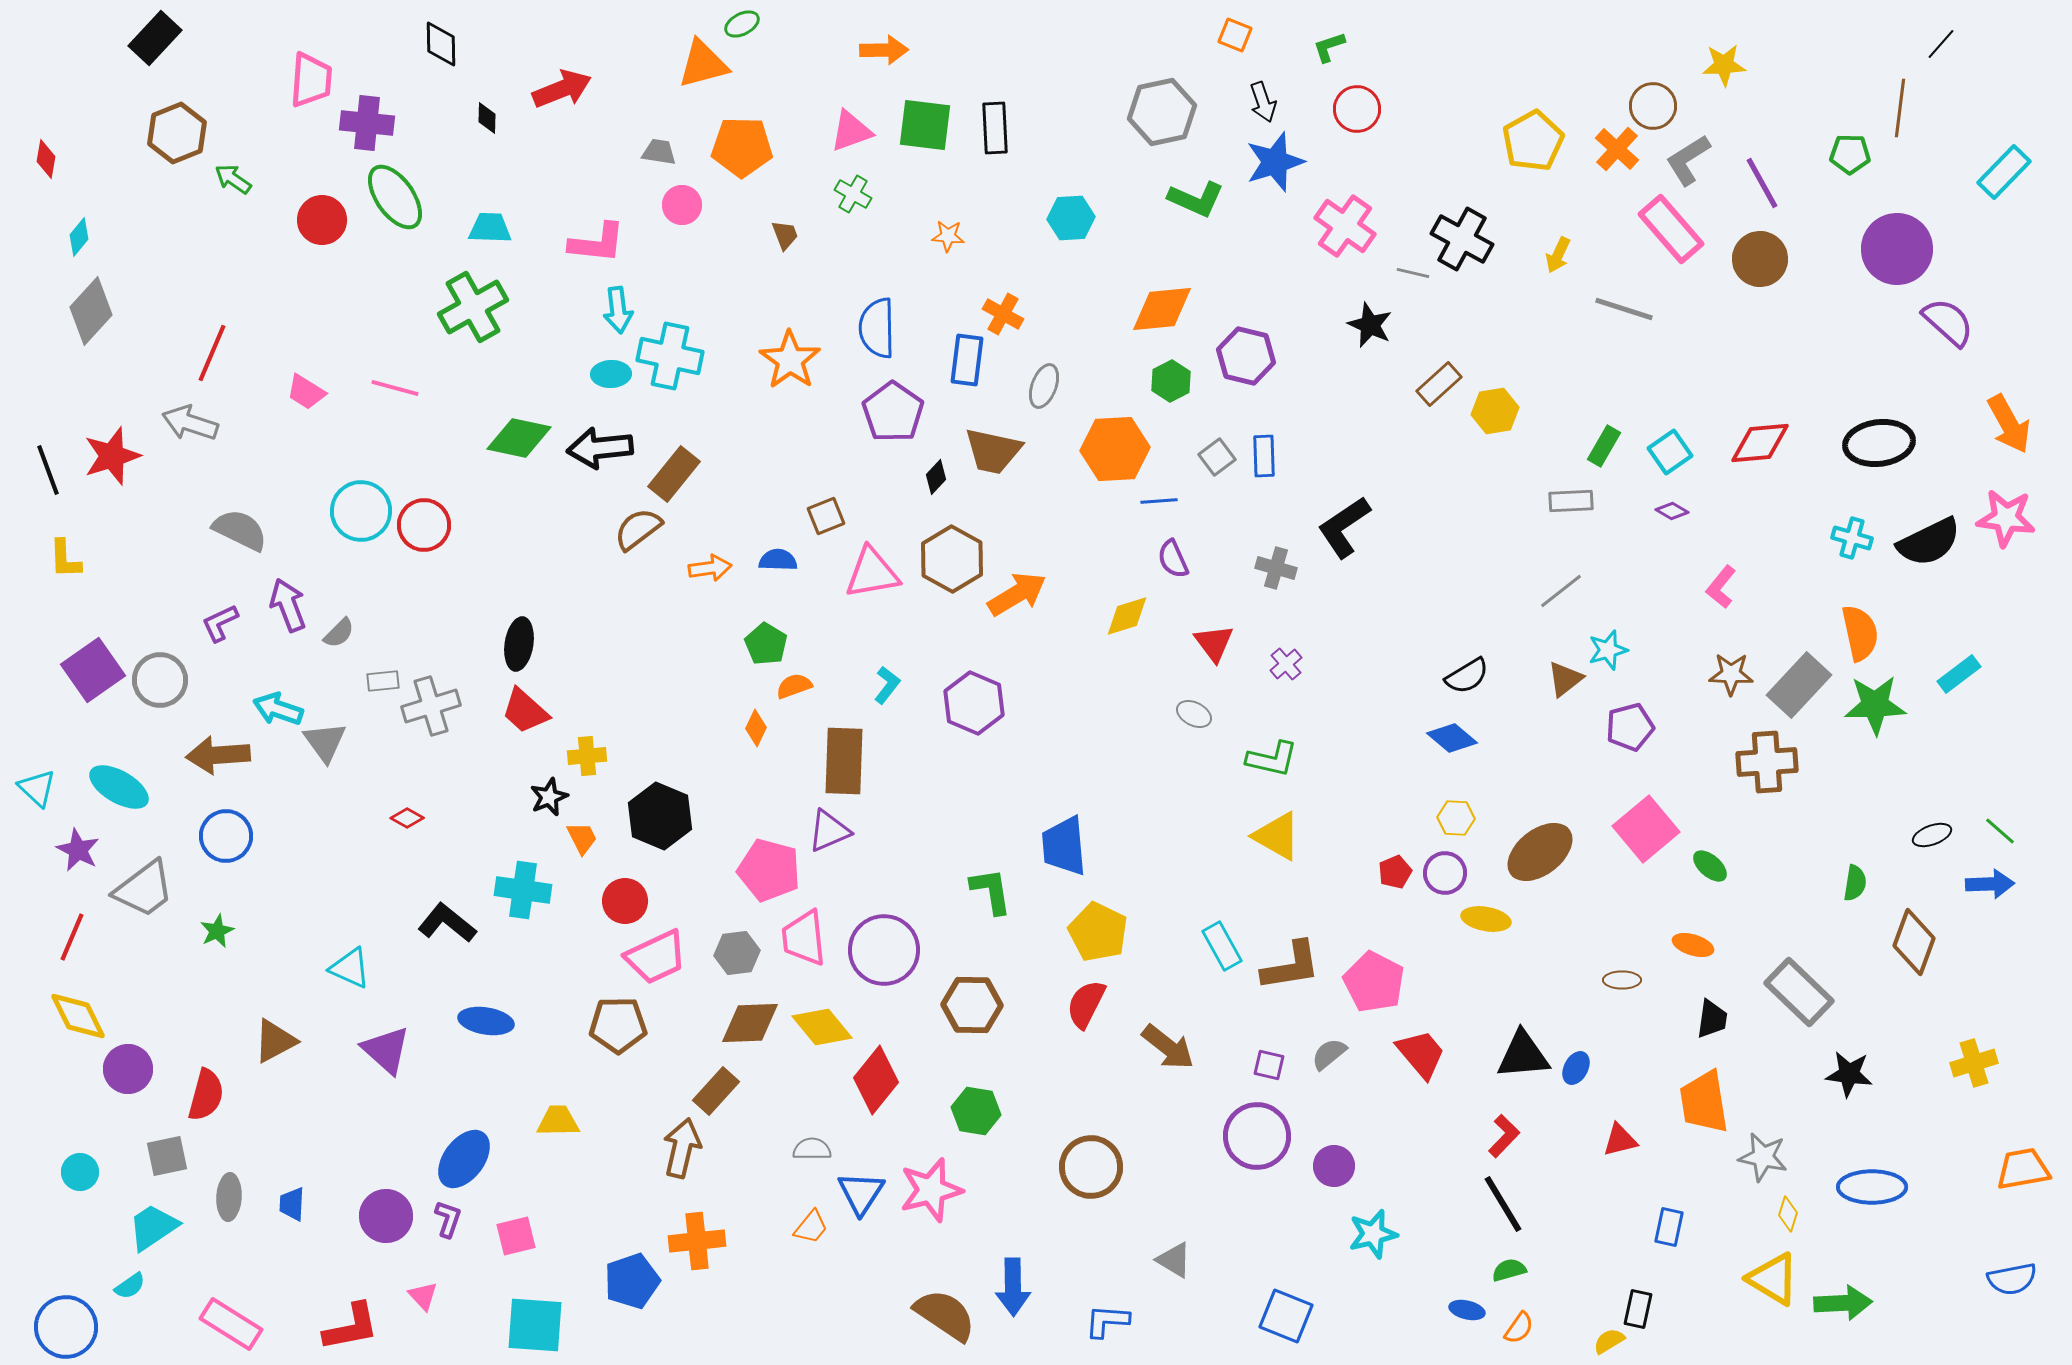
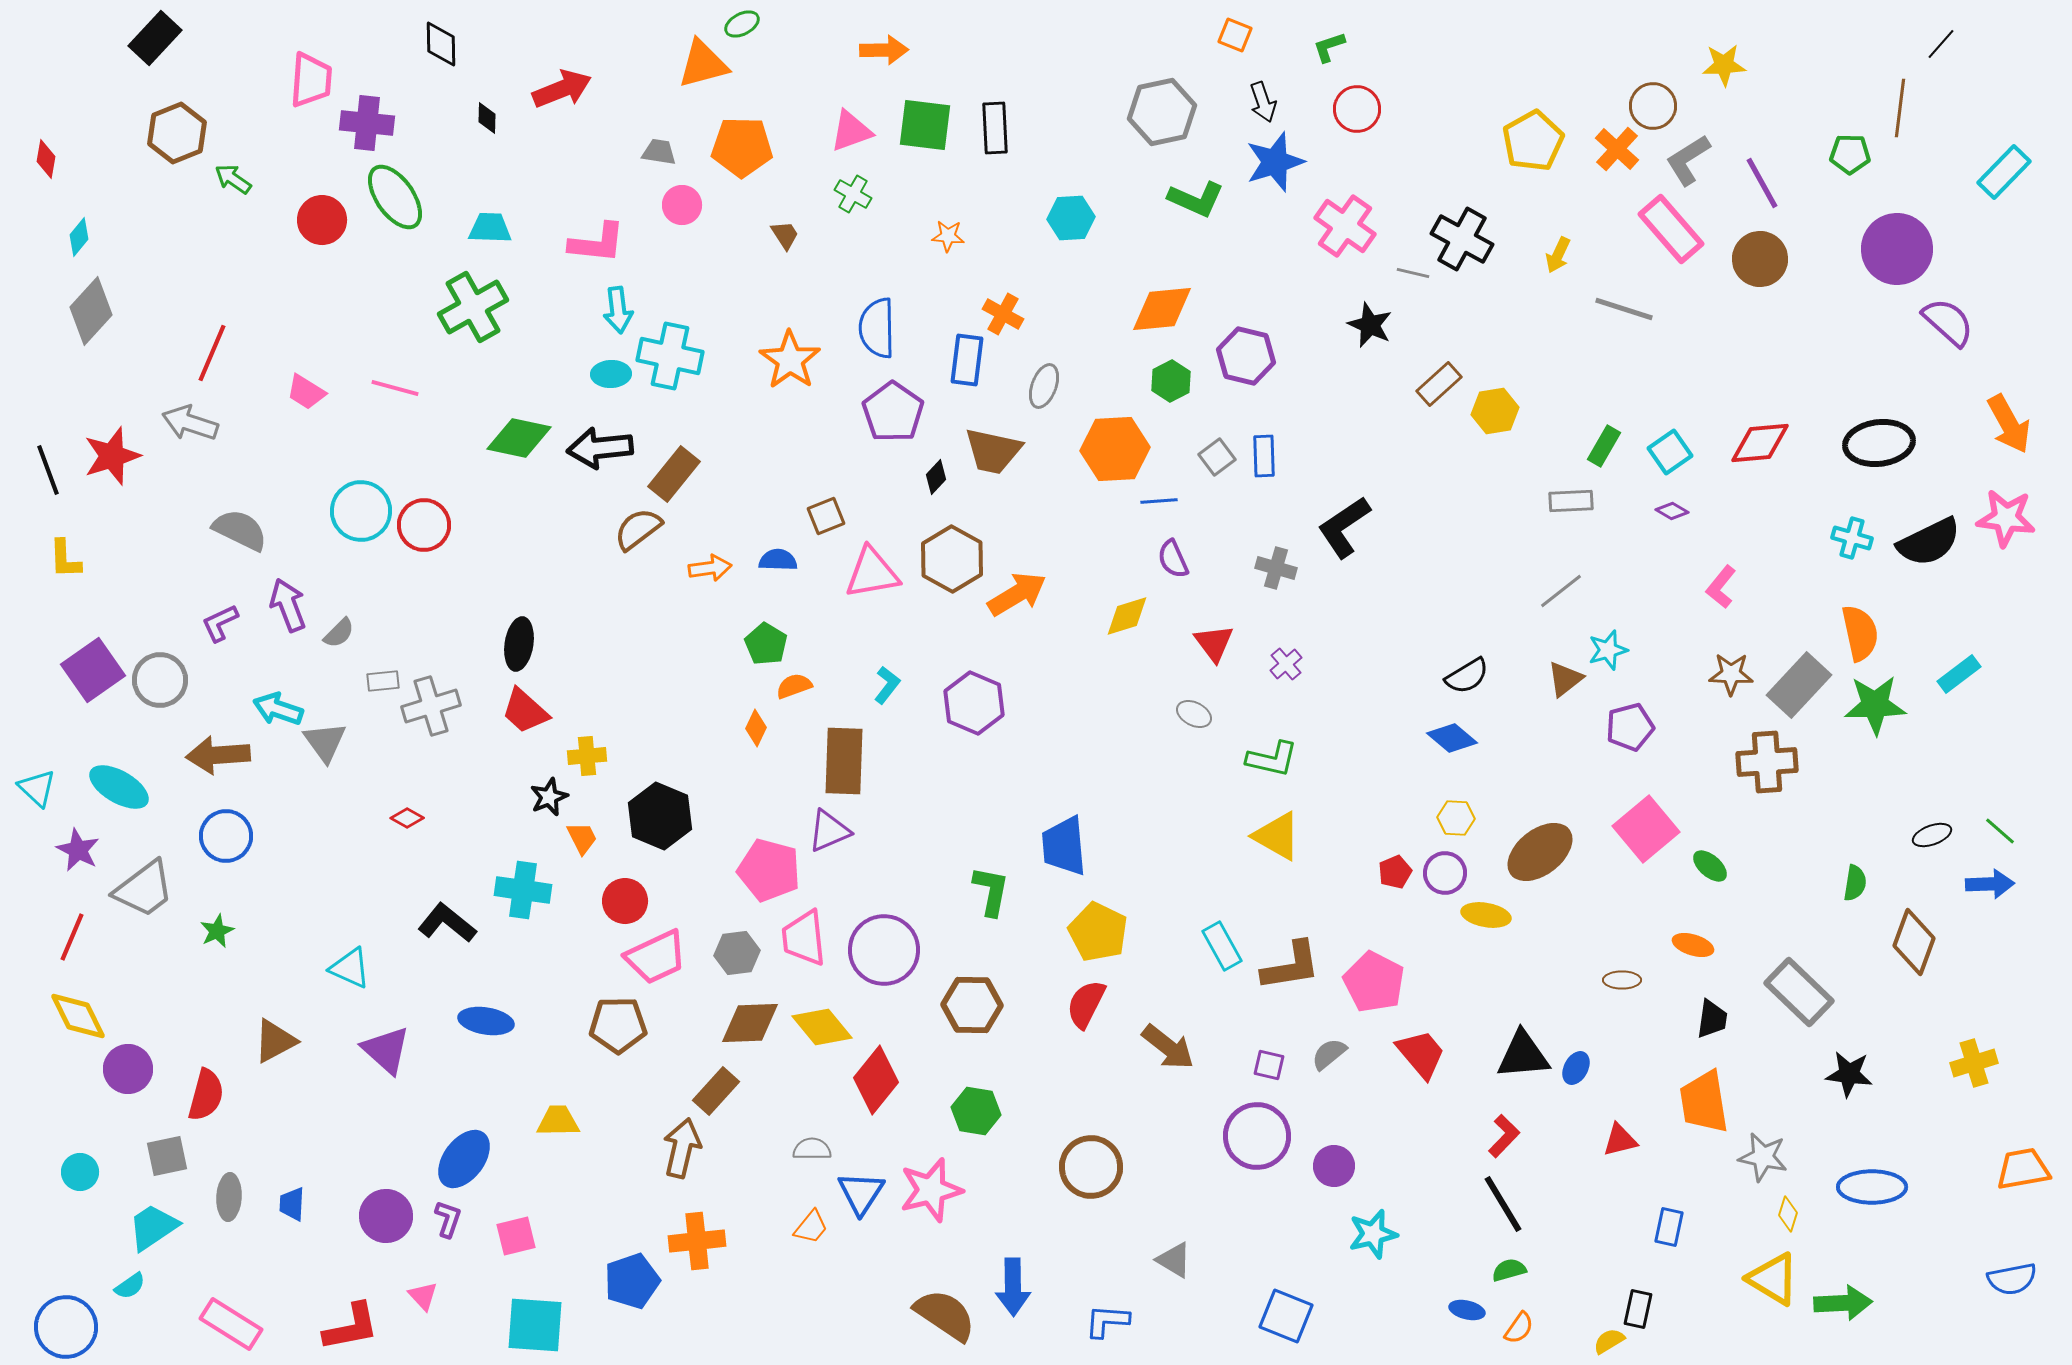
brown trapezoid at (785, 235): rotated 12 degrees counterclockwise
green L-shape at (991, 891): rotated 20 degrees clockwise
yellow ellipse at (1486, 919): moved 4 px up
